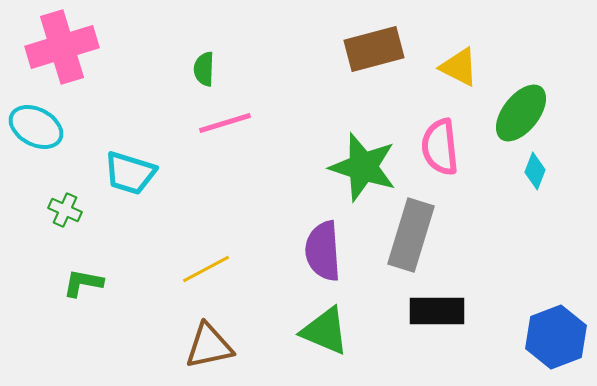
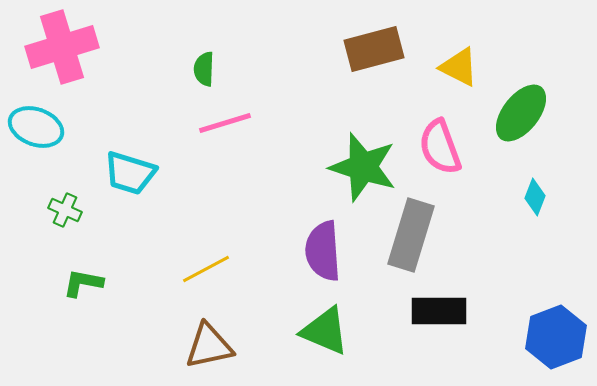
cyan ellipse: rotated 8 degrees counterclockwise
pink semicircle: rotated 14 degrees counterclockwise
cyan diamond: moved 26 px down
black rectangle: moved 2 px right
